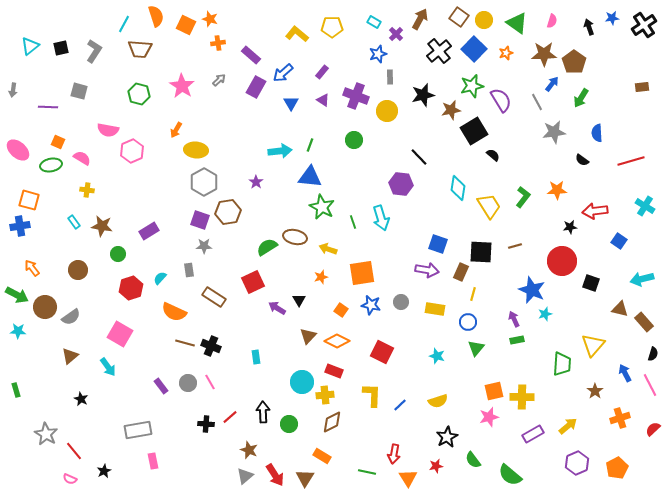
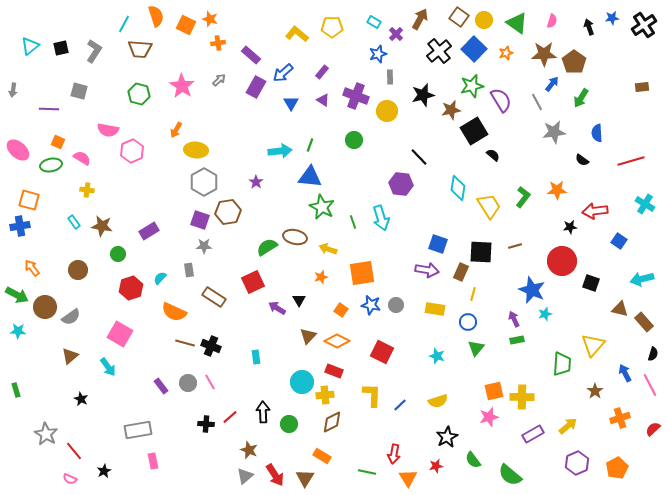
purple line at (48, 107): moved 1 px right, 2 px down
cyan cross at (645, 206): moved 2 px up
gray circle at (401, 302): moved 5 px left, 3 px down
